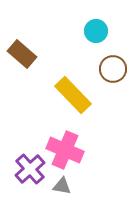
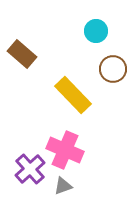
gray triangle: moved 1 px right; rotated 30 degrees counterclockwise
